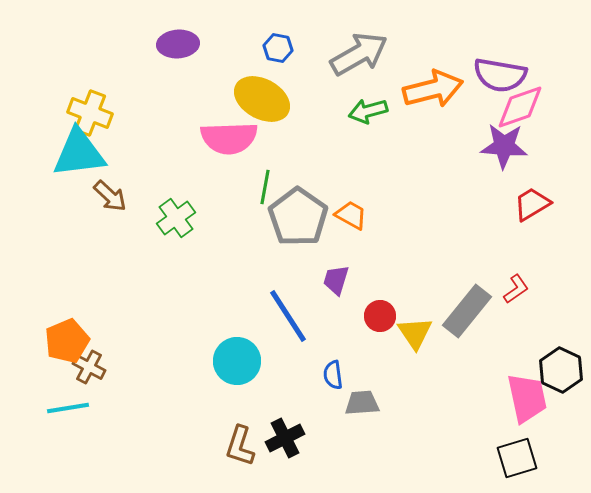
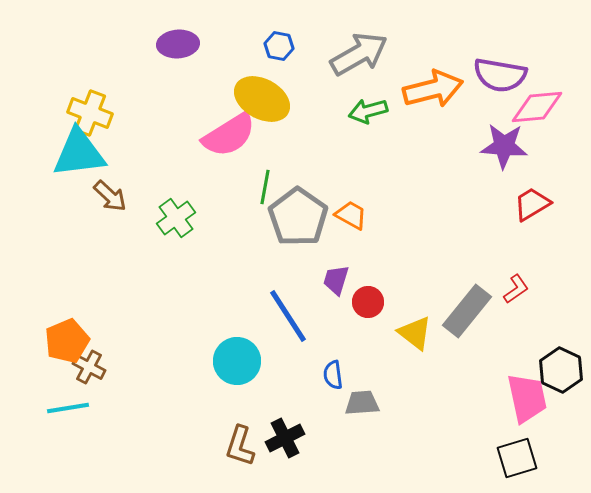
blue hexagon: moved 1 px right, 2 px up
pink diamond: moved 17 px right; rotated 14 degrees clockwise
pink semicircle: moved 3 px up; rotated 30 degrees counterclockwise
red circle: moved 12 px left, 14 px up
yellow triangle: rotated 18 degrees counterclockwise
